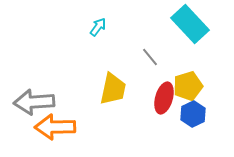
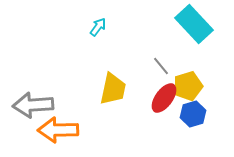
cyan rectangle: moved 4 px right
gray line: moved 11 px right, 9 px down
red ellipse: rotated 20 degrees clockwise
gray arrow: moved 1 px left, 3 px down
blue hexagon: rotated 10 degrees clockwise
orange arrow: moved 3 px right, 3 px down
